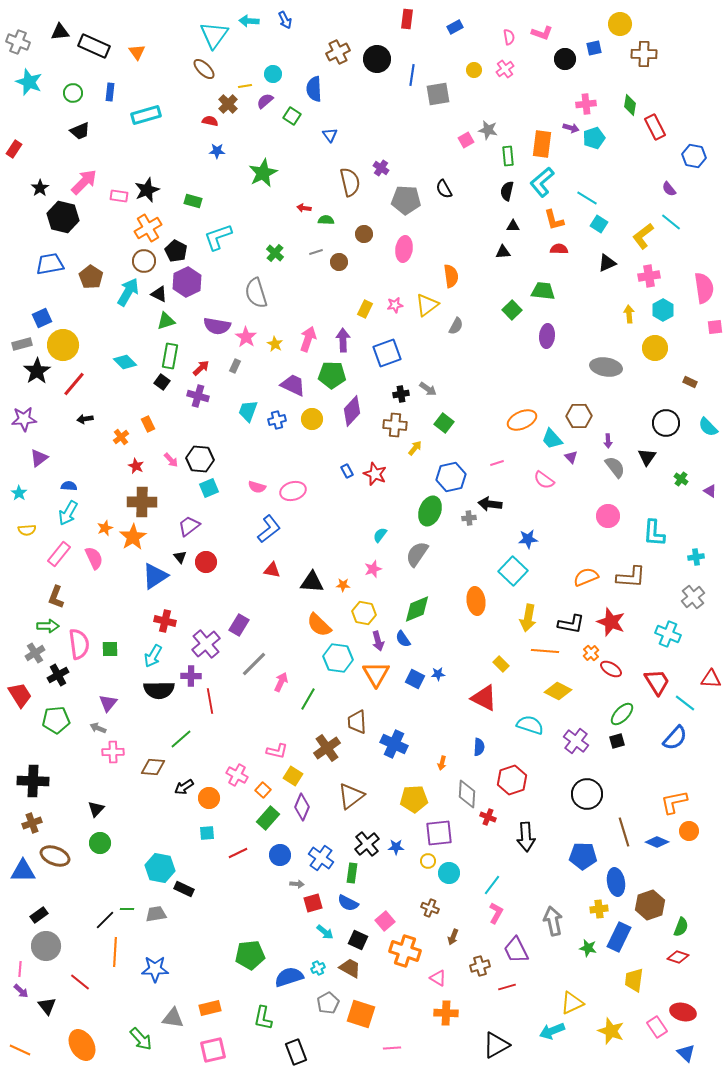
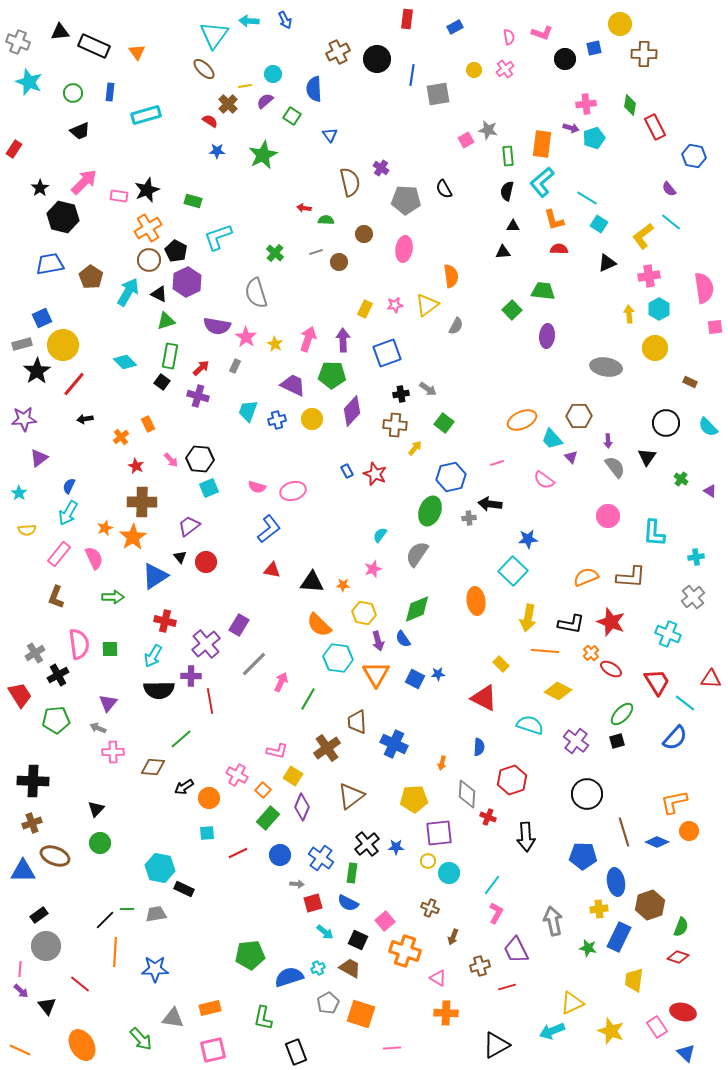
red semicircle at (210, 121): rotated 21 degrees clockwise
green star at (263, 173): moved 18 px up
brown circle at (144, 261): moved 5 px right, 1 px up
cyan hexagon at (663, 310): moved 4 px left, 1 px up
blue semicircle at (69, 486): rotated 70 degrees counterclockwise
green arrow at (48, 626): moved 65 px right, 29 px up
red line at (80, 982): moved 2 px down
